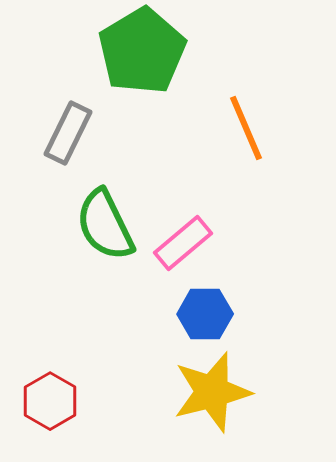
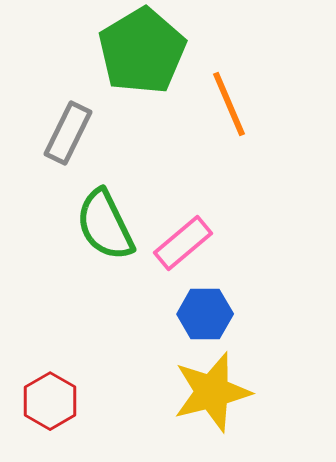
orange line: moved 17 px left, 24 px up
